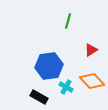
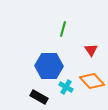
green line: moved 5 px left, 8 px down
red triangle: rotated 32 degrees counterclockwise
blue hexagon: rotated 8 degrees clockwise
